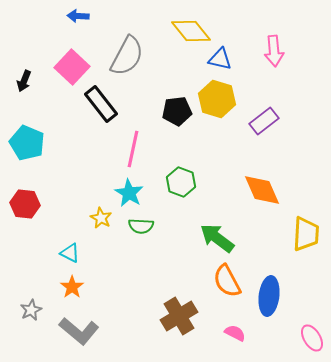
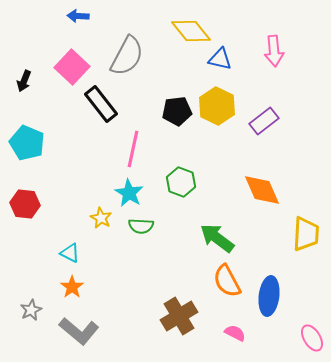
yellow hexagon: moved 7 px down; rotated 9 degrees clockwise
